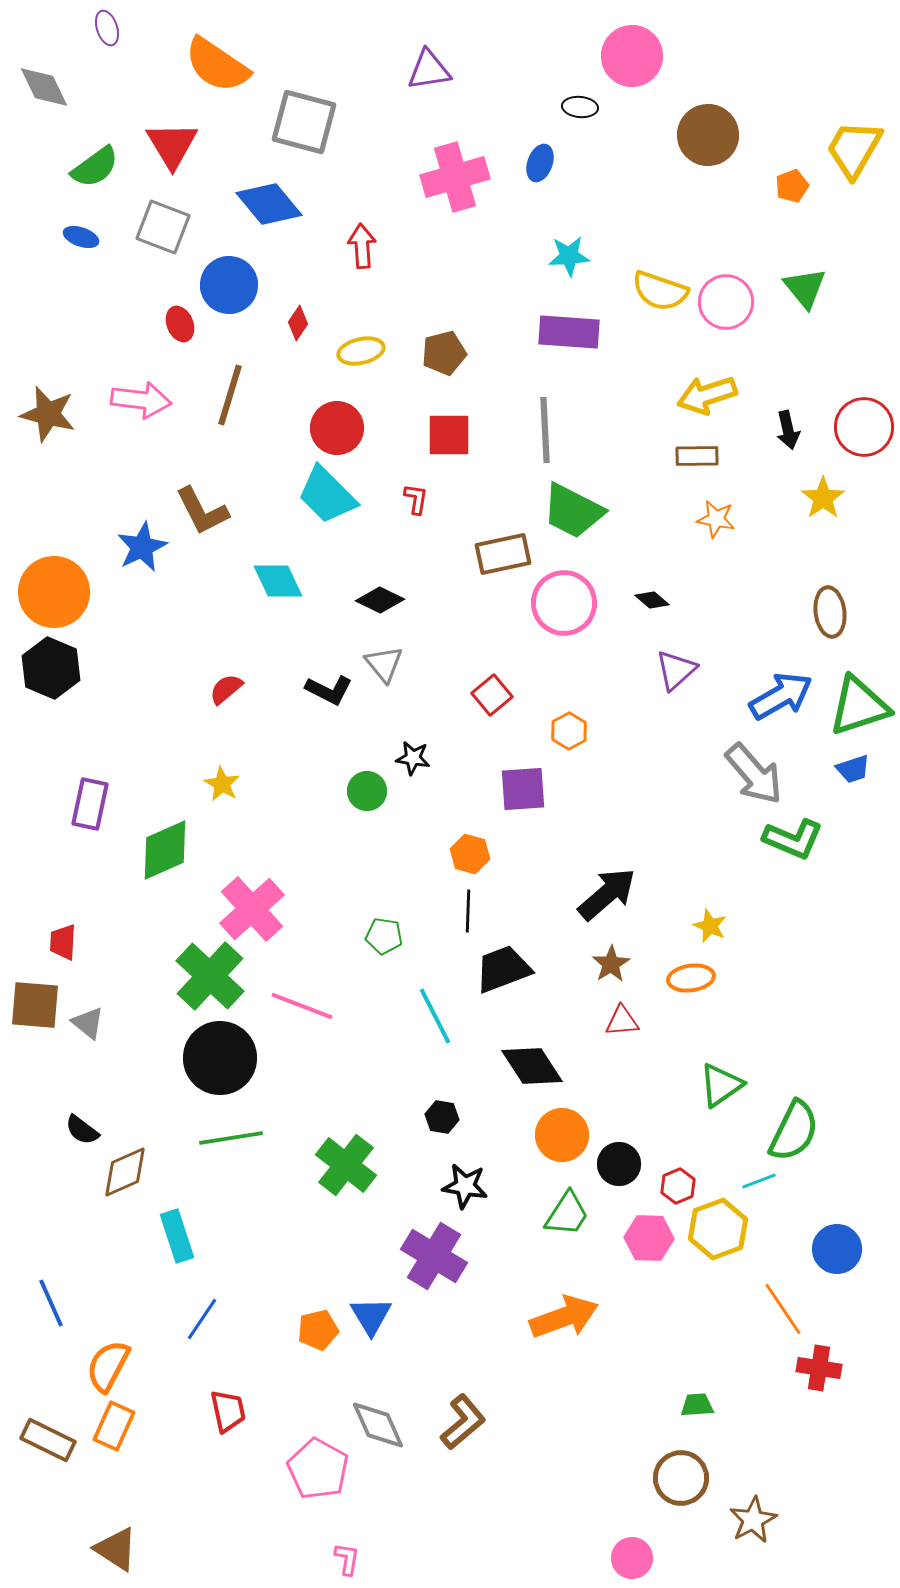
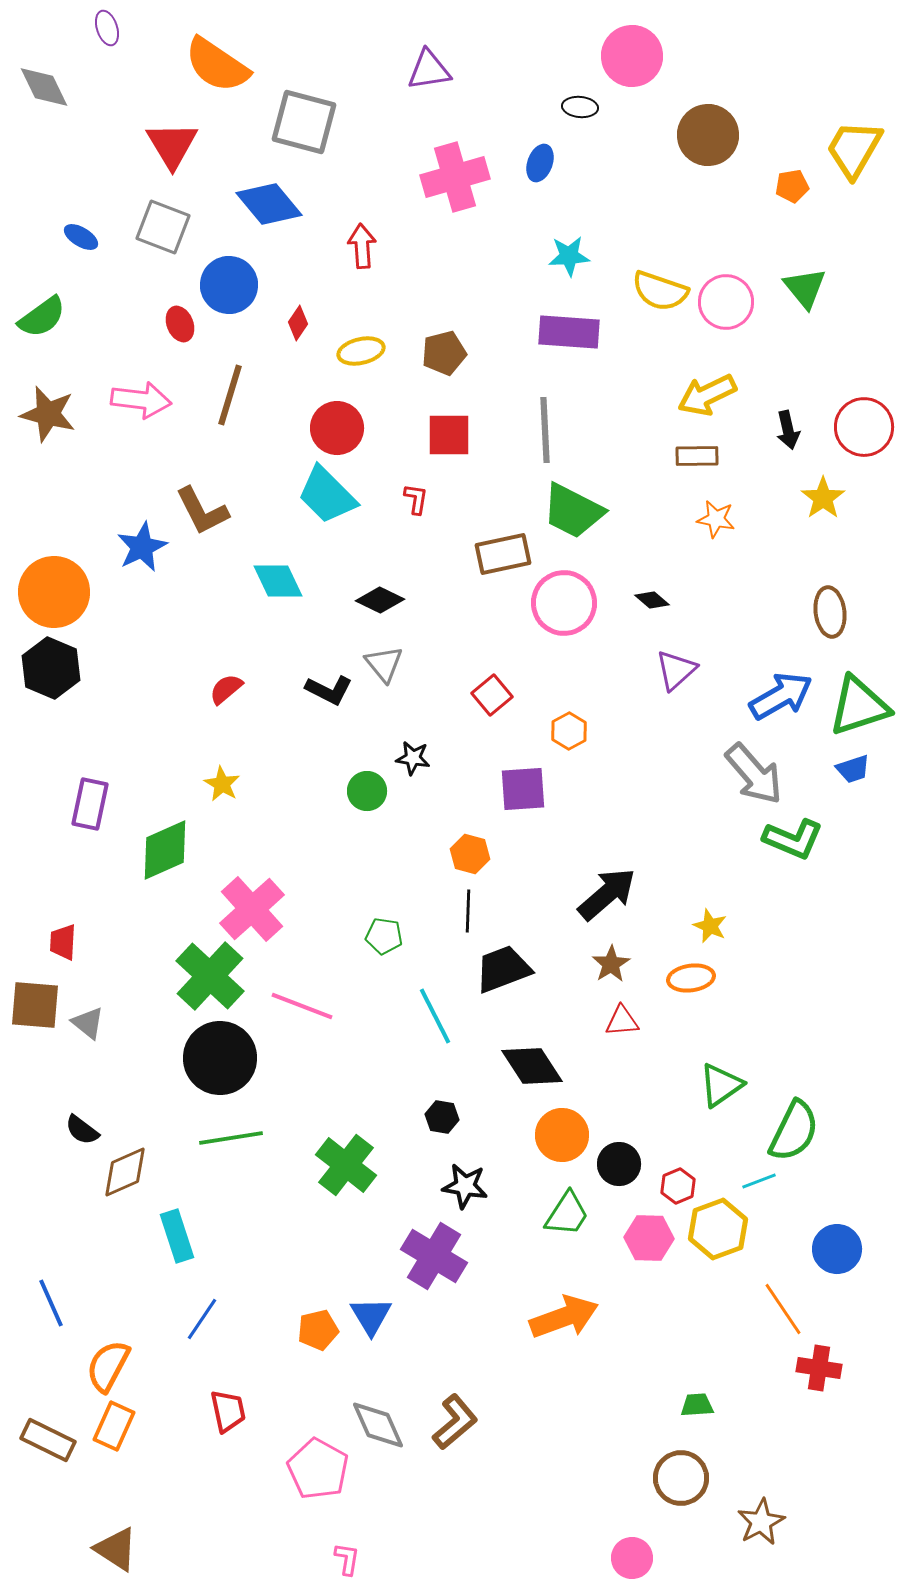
green semicircle at (95, 167): moved 53 px left, 150 px down
orange pentagon at (792, 186): rotated 12 degrees clockwise
blue ellipse at (81, 237): rotated 12 degrees clockwise
yellow arrow at (707, 395): rotated 8 degrees counterclockwise
brown L-shape at (463, 1422): moved 8 px left
brown star at (753, 1520): moved 8 px right, 2 px down
